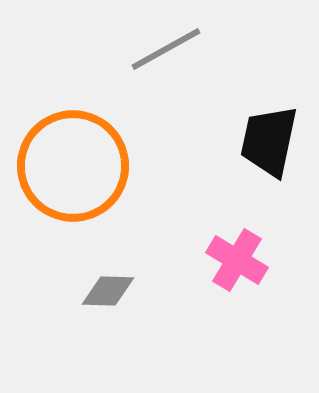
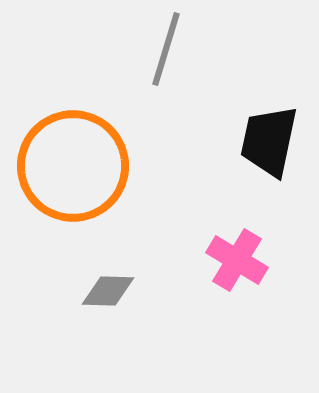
gray line: rotated 44 degrees counterclockwise
